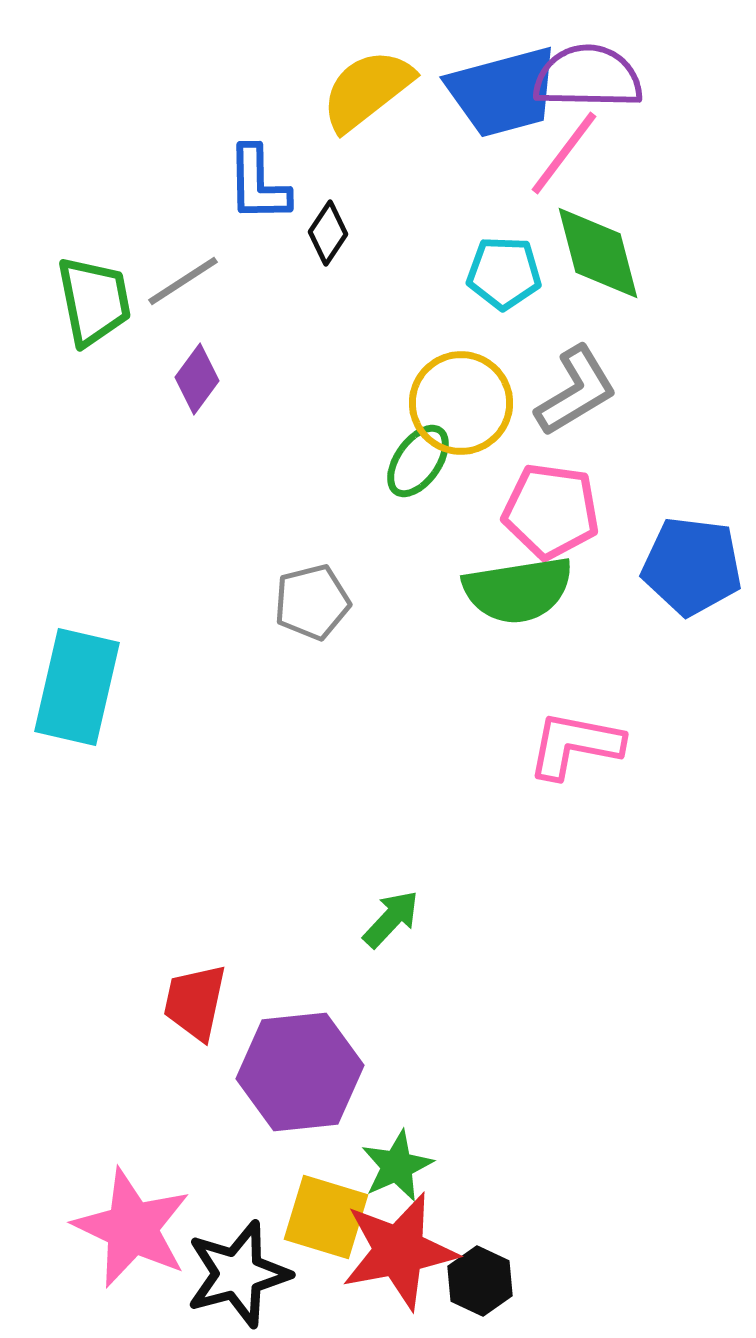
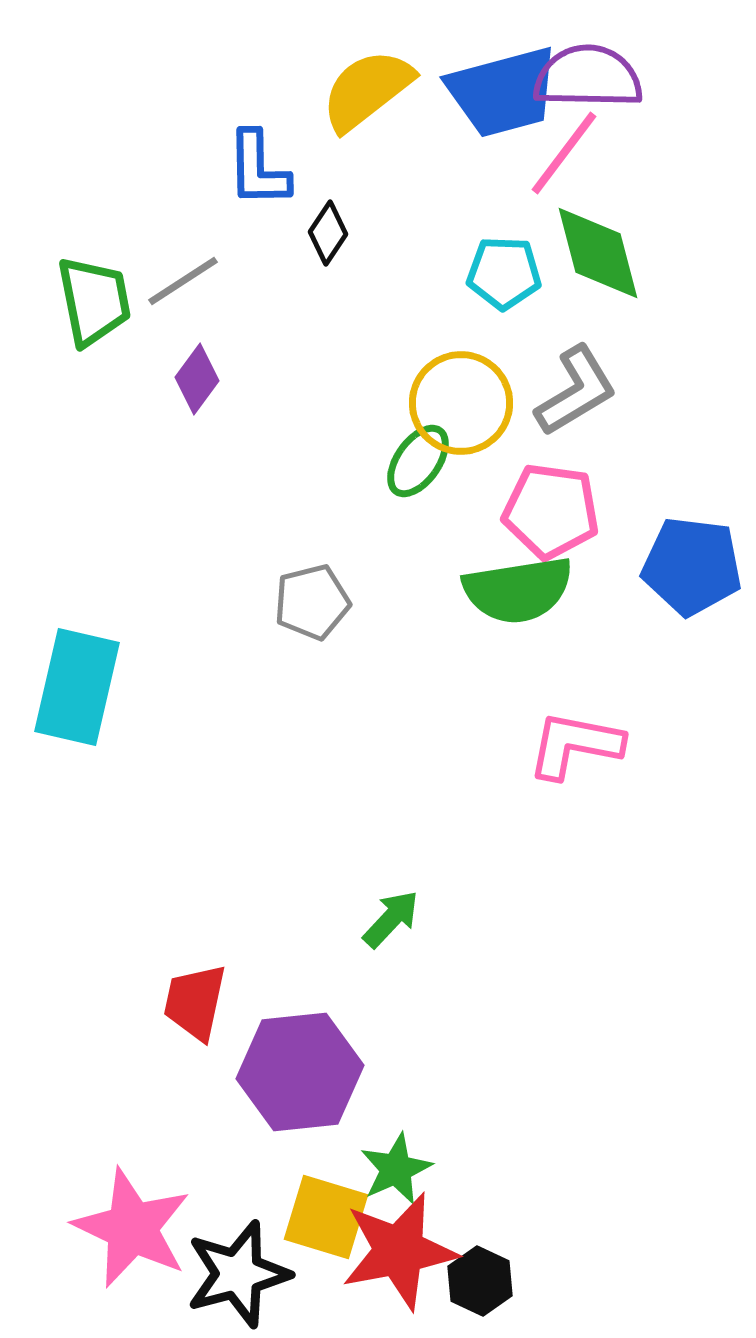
blue L-shape: moved 15 px up
green star: moved 1 px left, 3 px down
